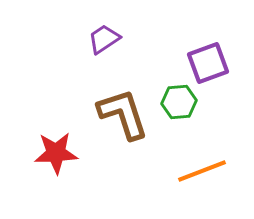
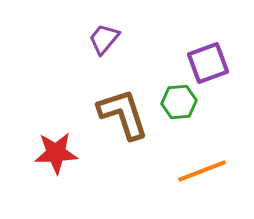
purple trapezoid: rotated 16 degrees counterclockwise
